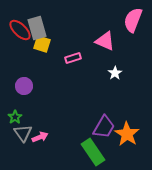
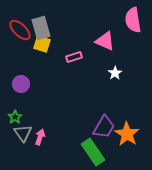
pink semicircle: rotated 30 degrees counterclockwise
gray rectangle: moved 4 px right
pink rectangle: moved 1 px right, 1 px up
purple circle: moved 3 px left, 2 px up
pink arrow: rotated 49 degrees counterclockwise
